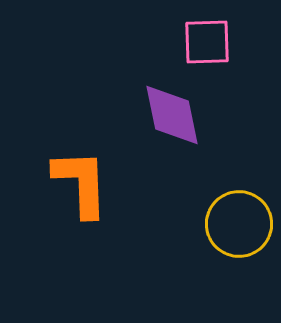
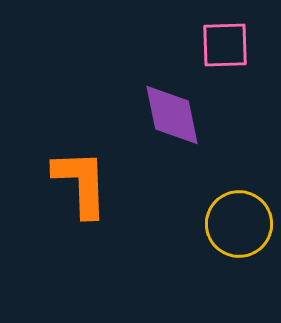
pink square: moved 18 px right, 3 px down
